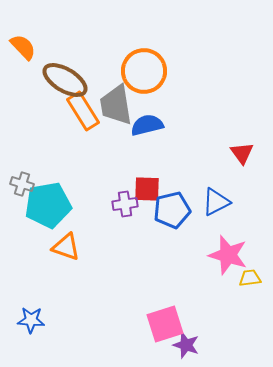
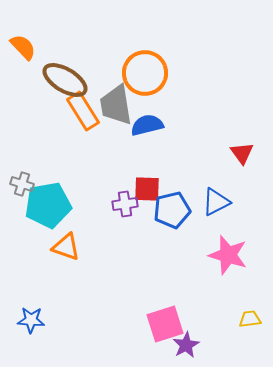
orange circle: moved 1 px right, 2 px down
yellow trapezoid: moved 41 px down
purple star: rotated 24 degrees clockwise
